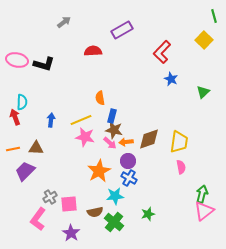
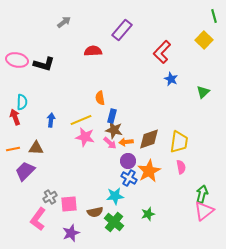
purple rectangle: rotated 20 degrees counterclockwise
orange star: moved 50 px right
purple star: rotated 18 degrees clockwise
